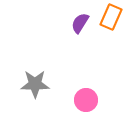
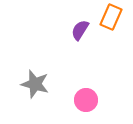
purple semicircle: moved 7 px down
gray star: rotated 16 degrees clockwise
